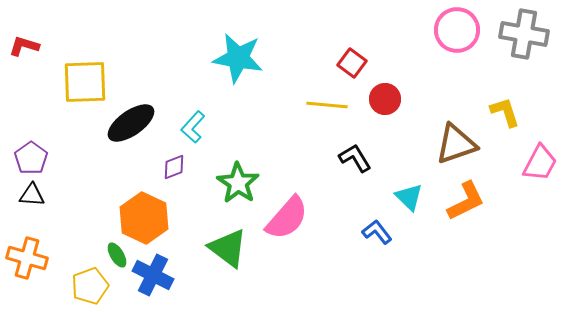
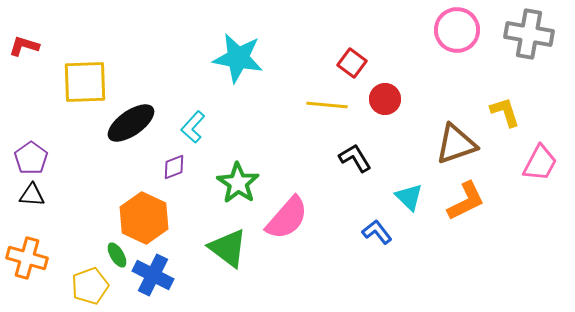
gray cross: moved 5 px right
